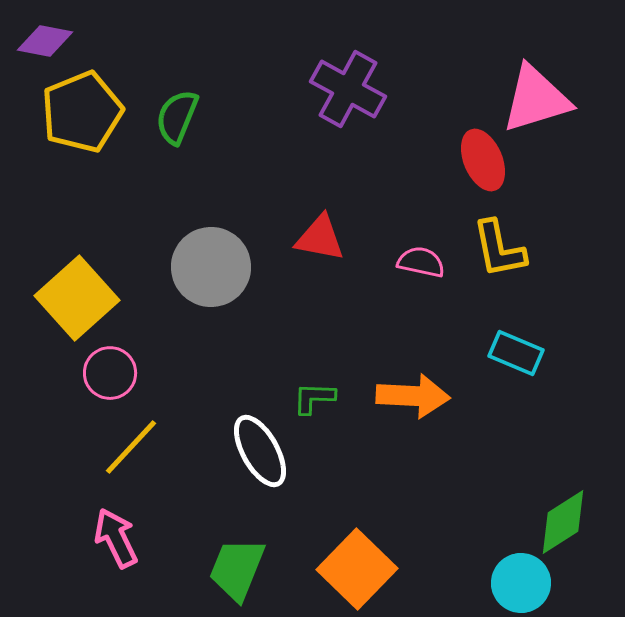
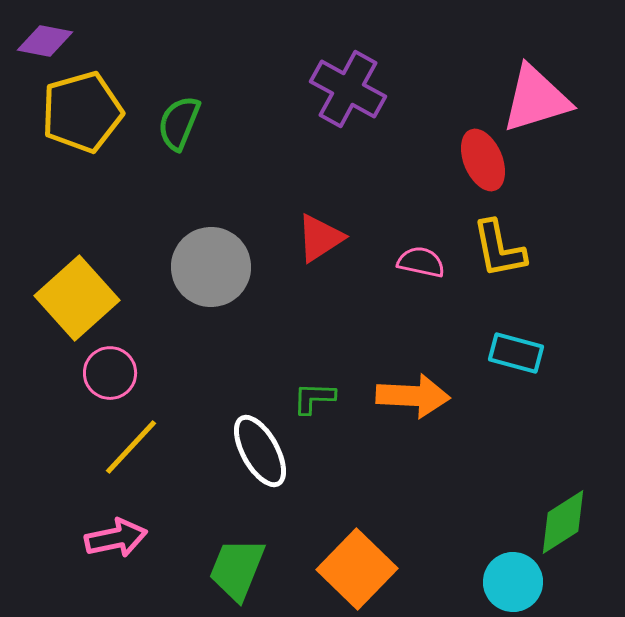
yellow pentagon: rotated 6 degrees clockwise
green semicircle: moved 2 px right, 6 px down
red triangle: rotated 44 degrees counterclockwise
cyan rectangle: rotated 8 degrees counterclockwise
pink arrow: rotated 104 degrees clockwise
cyan circle: moved 8 px left, 1 px up
